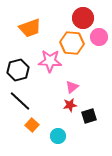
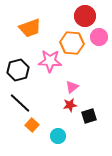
red circle: moved 2 px right, 2 px up
black line: moved 2 px down
